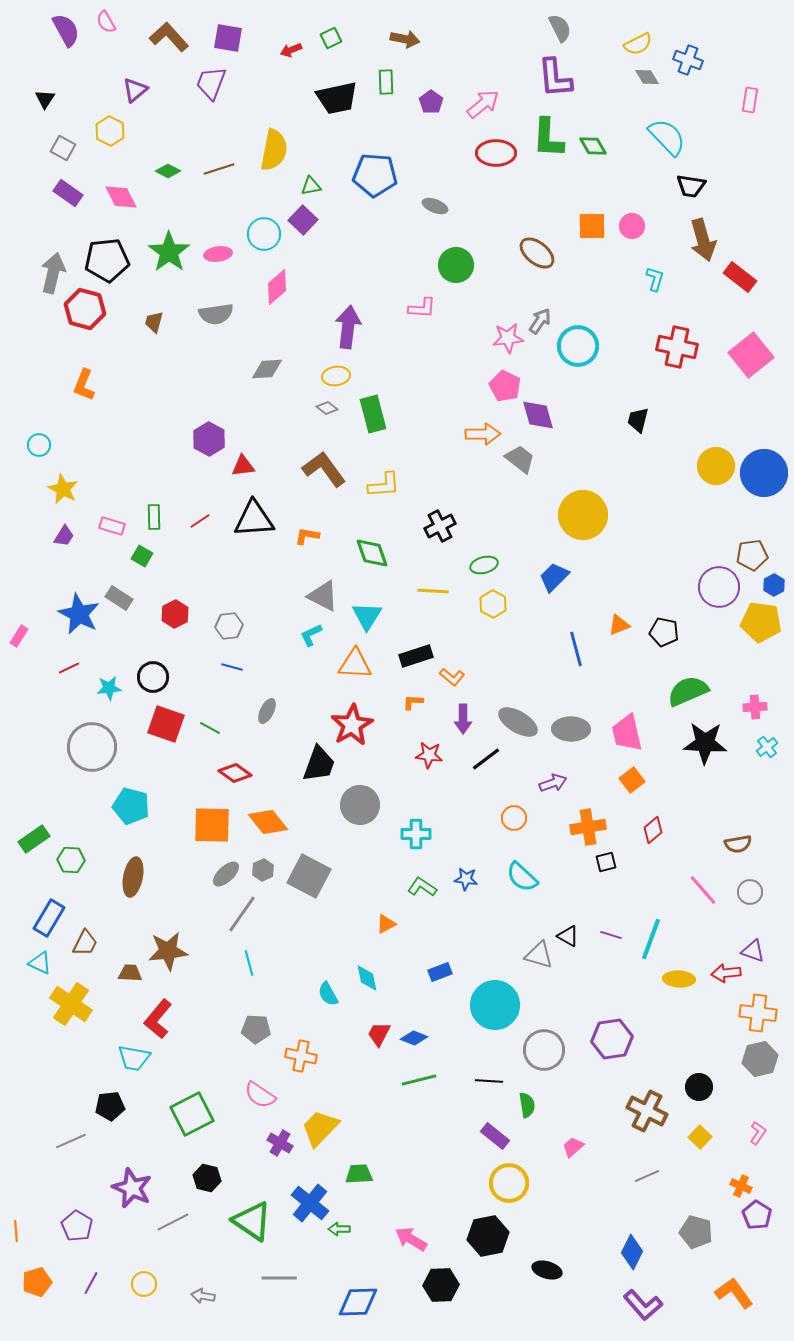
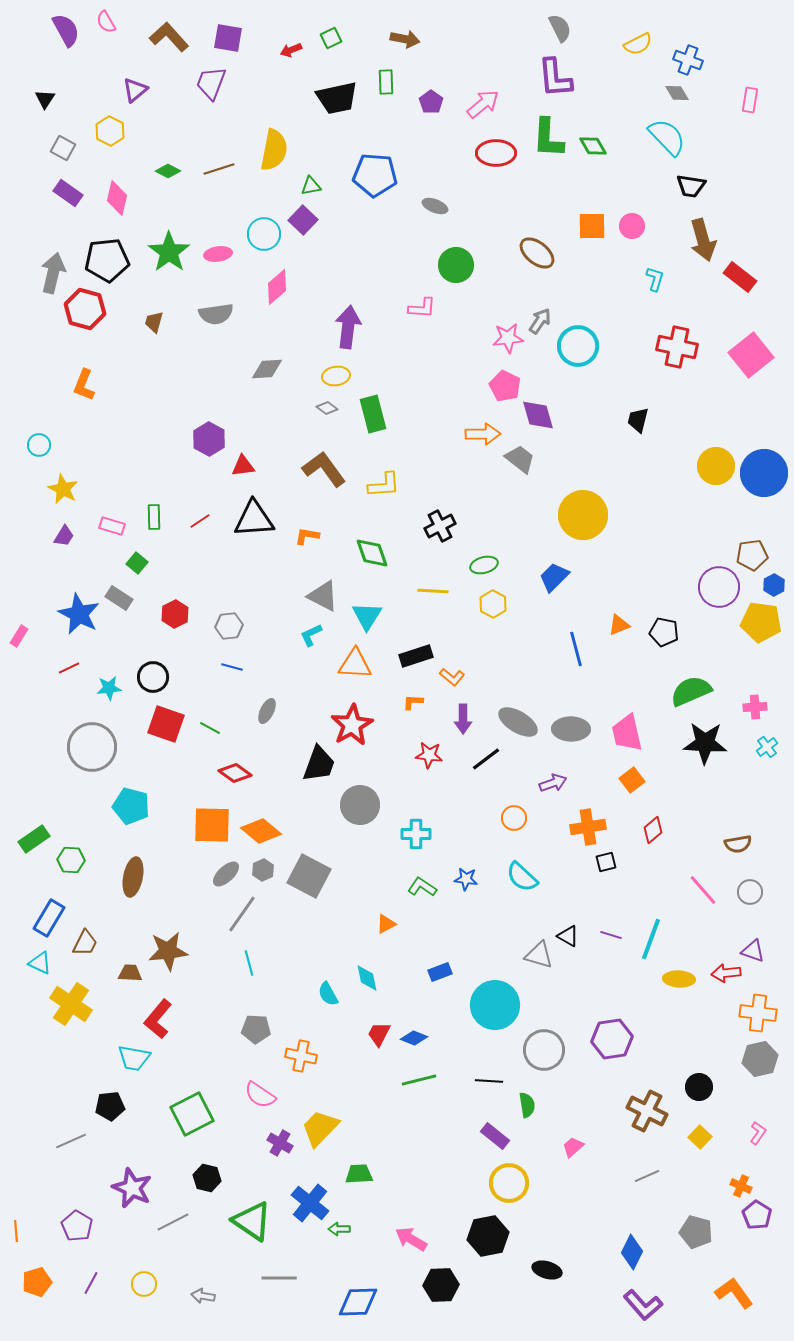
gray diamond at (647, 77): moved 30 px right, 16 px down
pink diamond at (121, 197): moved 4 px left, 1 px down; rotated 40 degrees clockwise
green square at (142, 556): moved 5 px left, 7 px down; rotated 10 degrees clockwise
green semicircle at (688, 691): moved 3 px right
orange diamond at (268, 822): moved 7 px left, 9 px down; rotated 12 degrees counterclockwise
